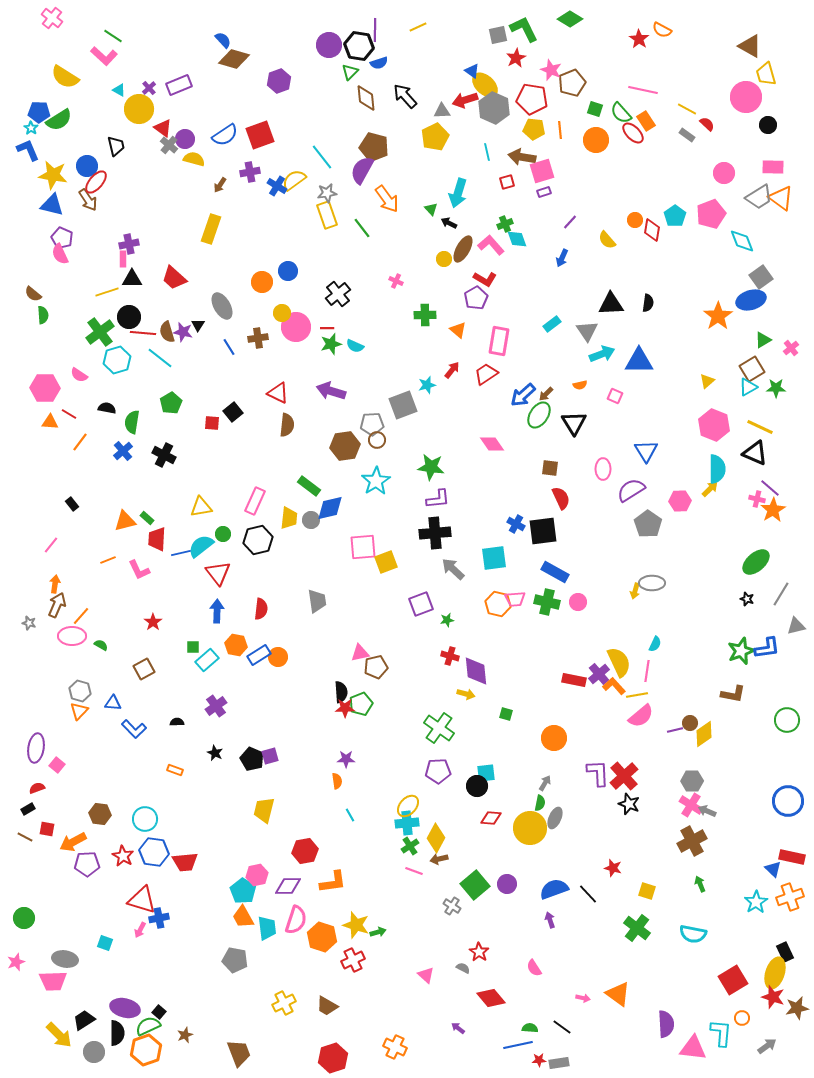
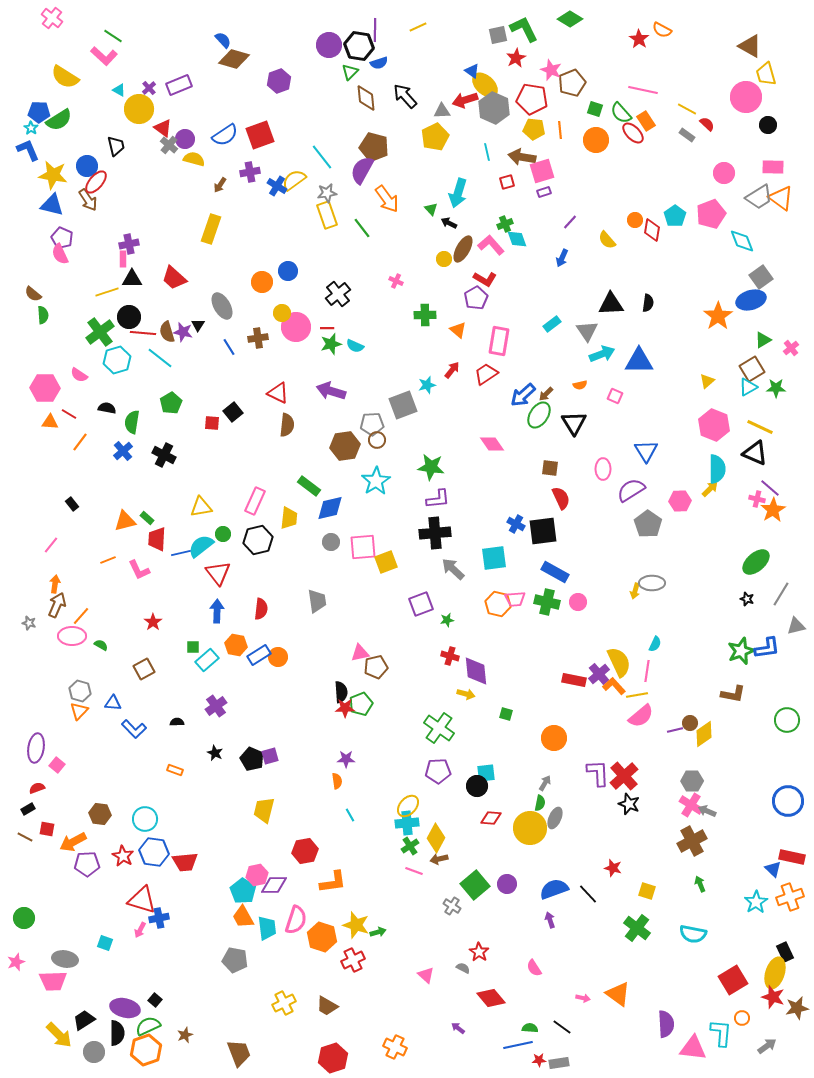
gray circle at (311, 520): moved 20 px right, 22 px down
purple diamond at (288, 886): moved 14 px left, 1 px up
black square at (159, 1012): moved 4 px left, 12 px up
